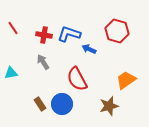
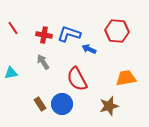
red hexagon: rotated 10 degrees counterclockwise
orange trapezoid: moved 2 px up; rotated 25 degrees clockwise
